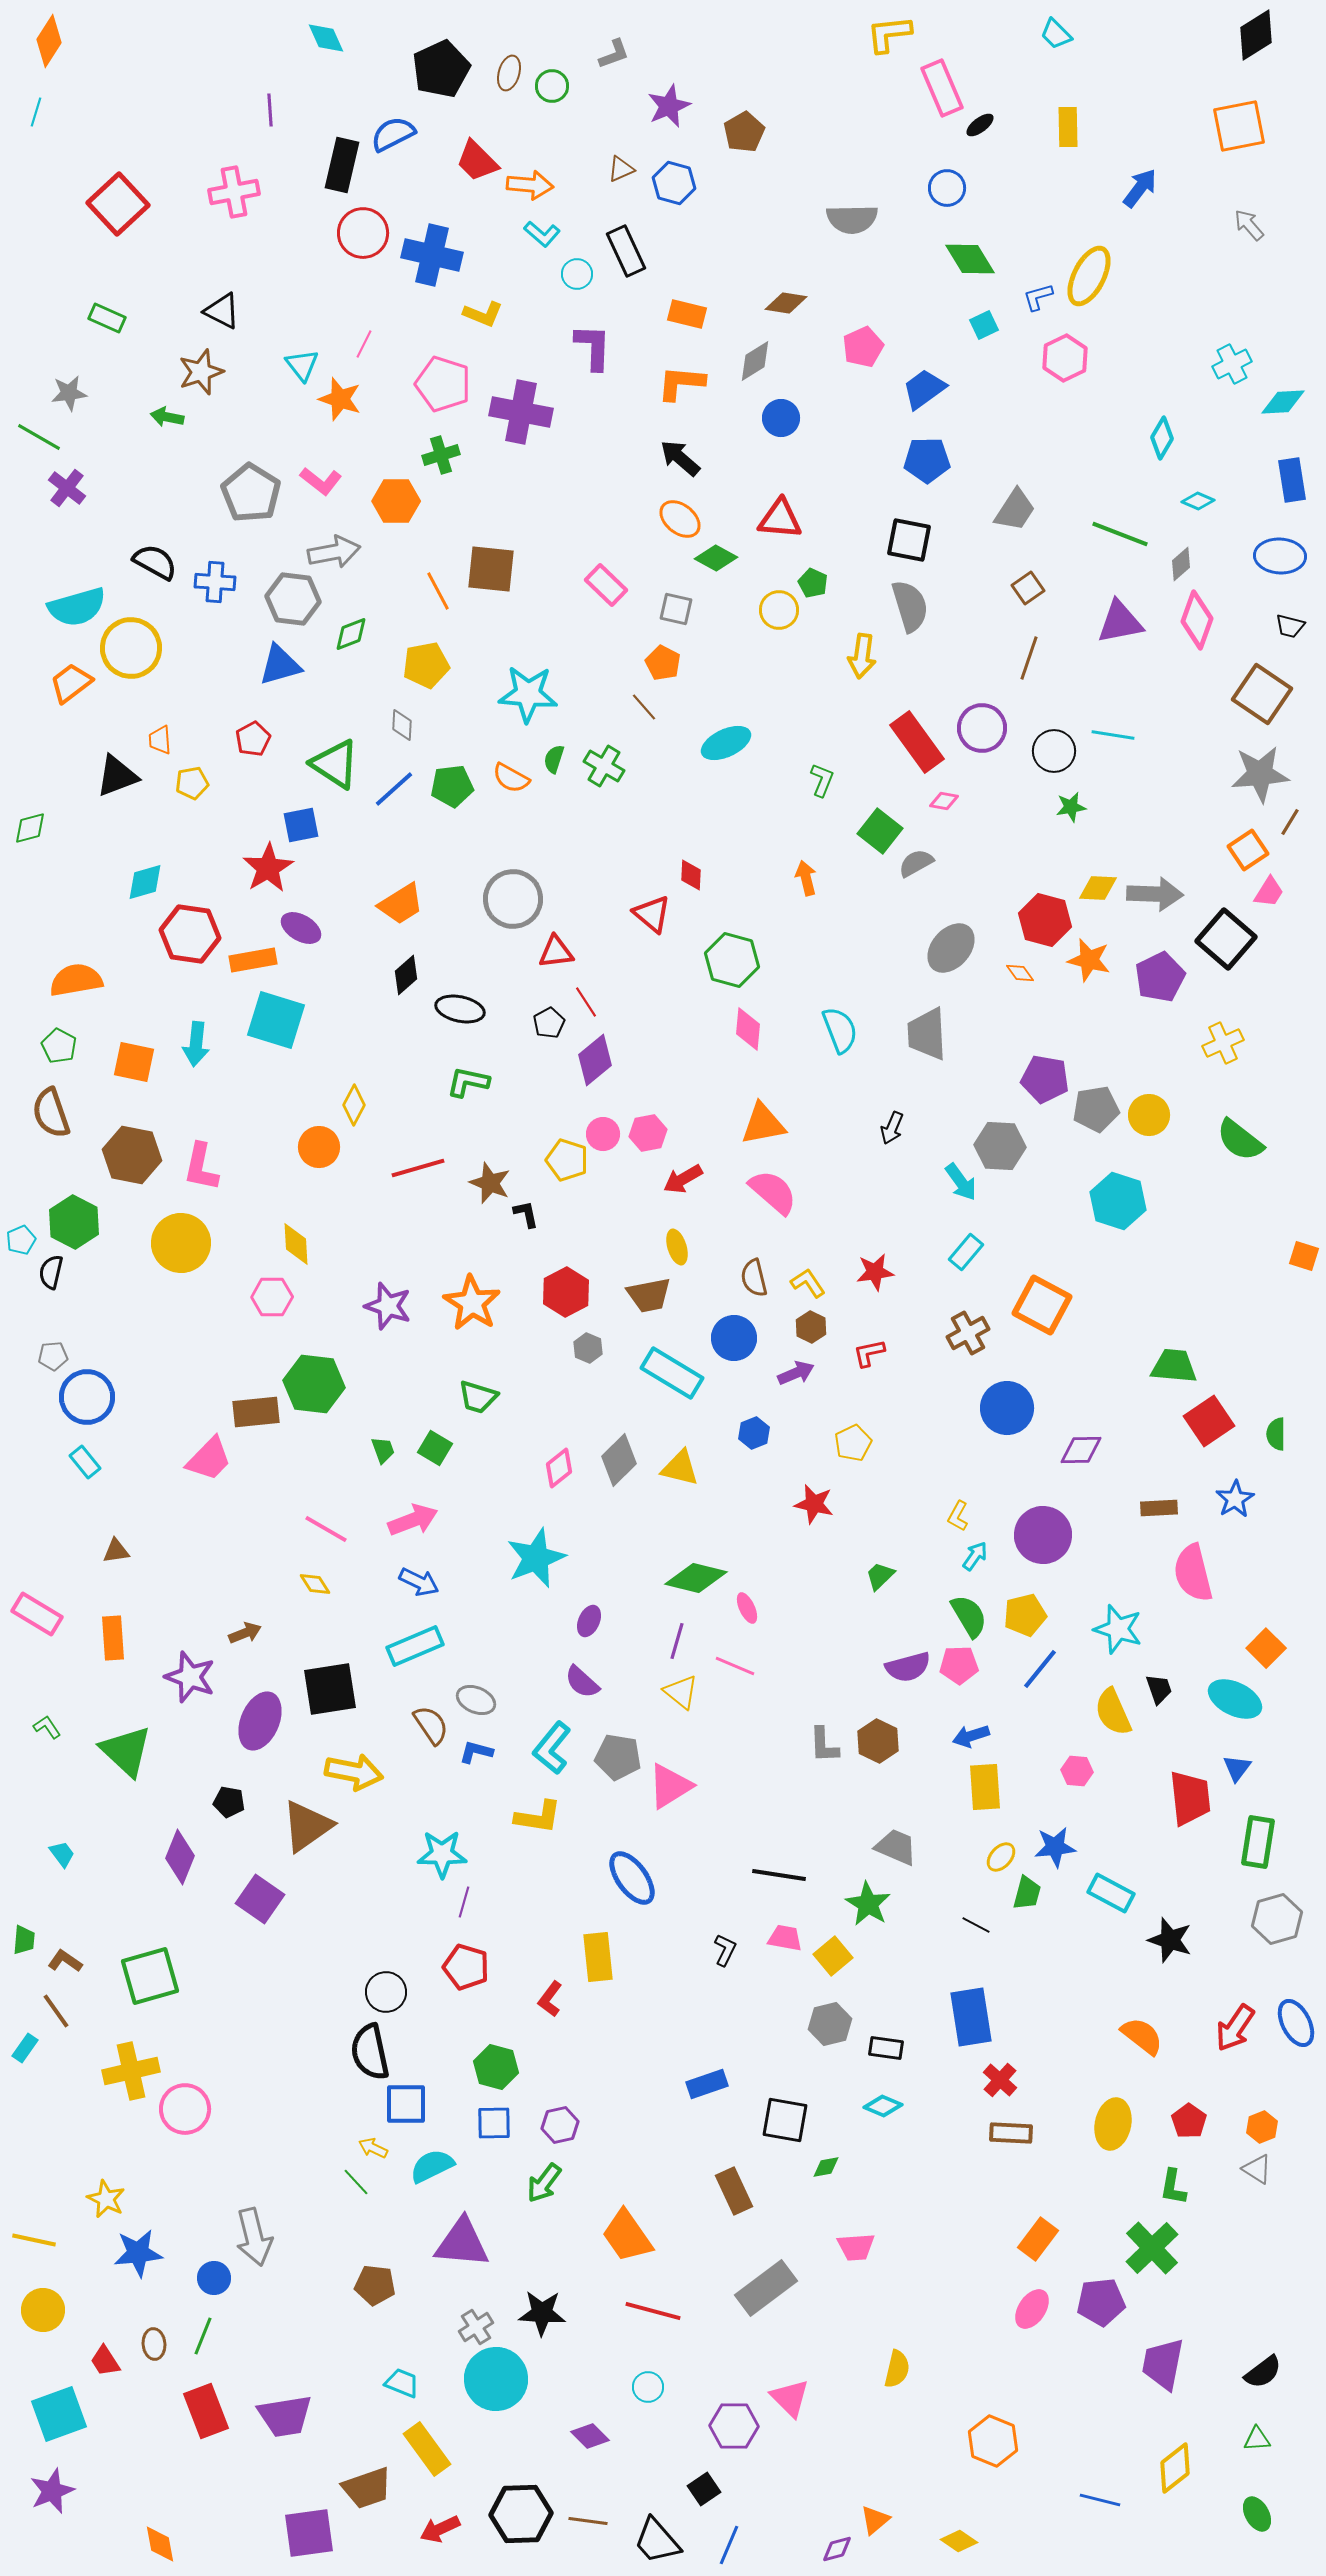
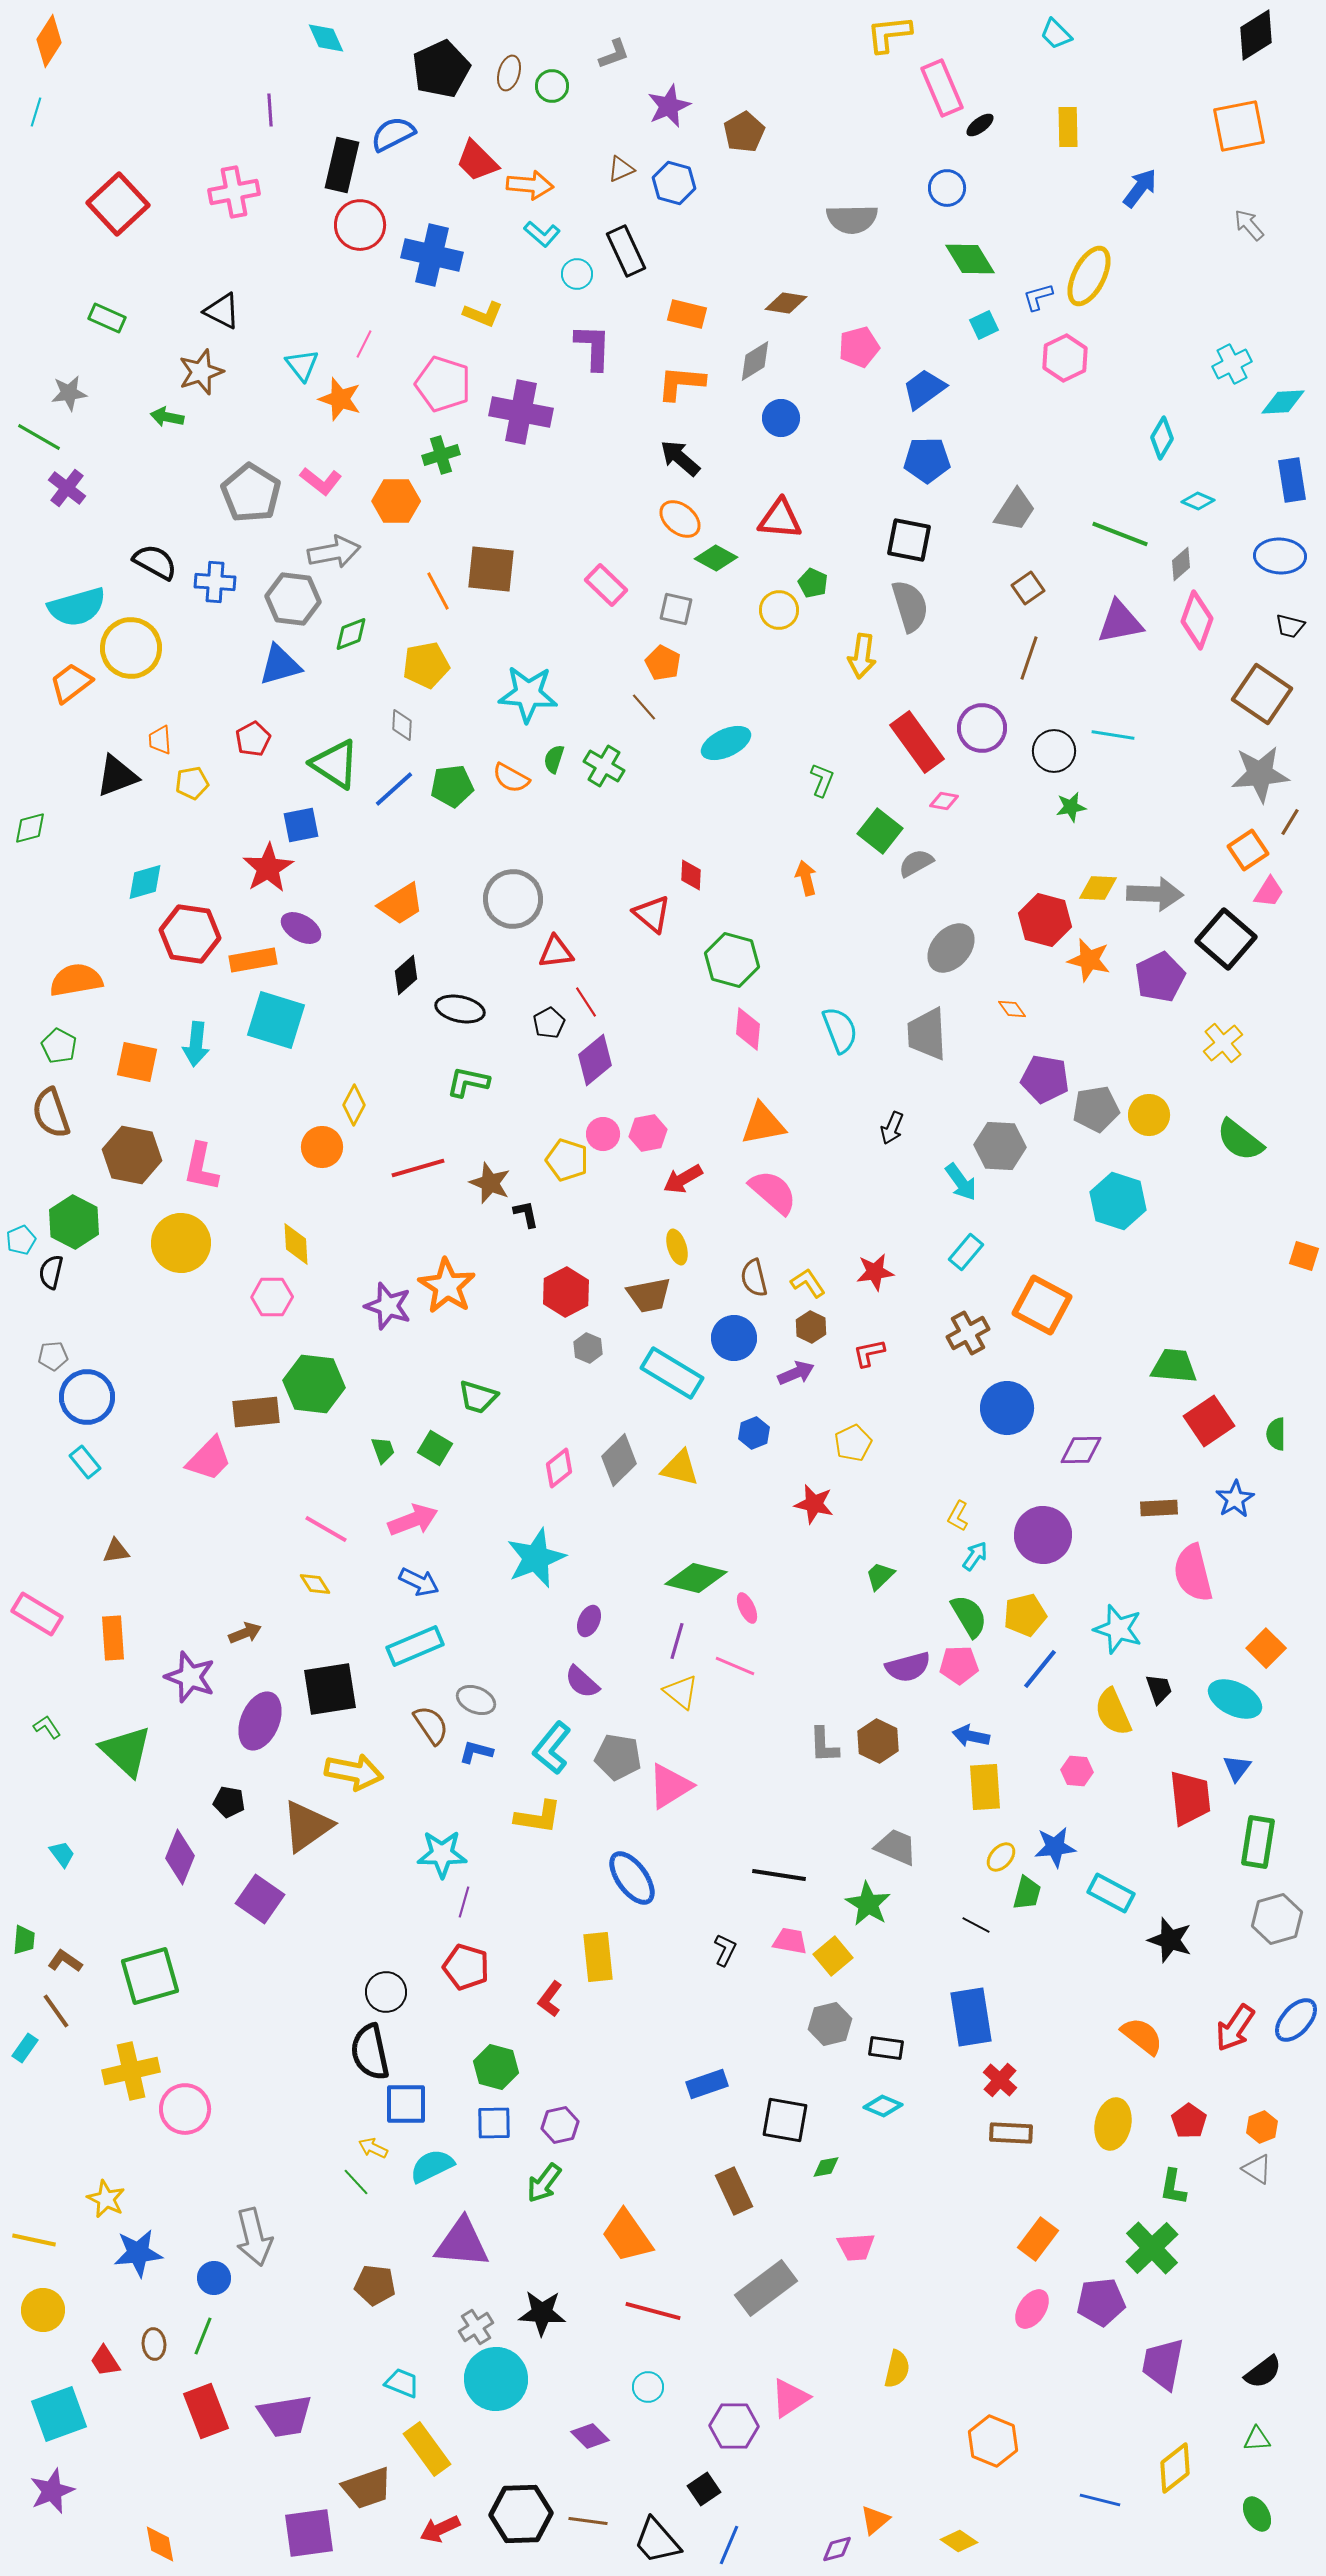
red circle at (363, 233): moved 3 px left, 8 px up
pink pentagon at (863, 347): moved 4 px left; rotated 9 degrees clockwise
orange diamond at (1020, 973): moved 8 px left, 36 px down
yellow cross at (1223, 1043): rotated 15 degrees counterclockwise
orange square at (134, 1062): moved 3 px right
orange circle at (319, 1147): moved 3 px right
orange star at (472, 1303): moved 25 px left, 17 px up
blue arrow at (971, 1736): rotated 30 degrees clockwise
pink trapezoid at (785, 1938): moved 5 px right, 3 px down
blue ellipse at (1296, 2023): moved 3 px up; rotated 69 degrees clockwise
pink triangle at (790, 2398): rotated 42 degrees clockwise
